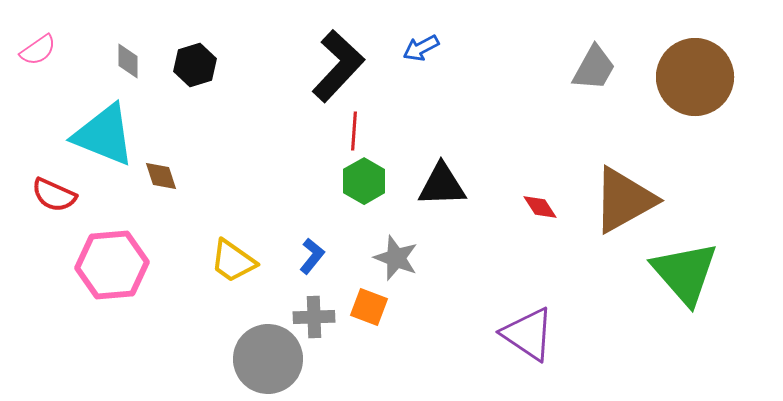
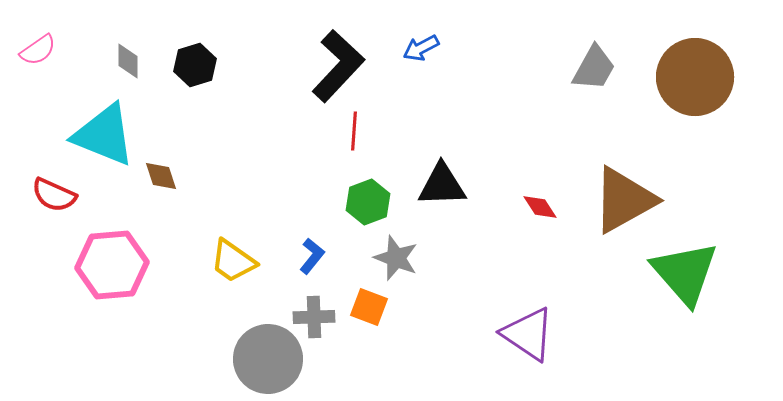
green hexagon: moved 4 px right, 21 px down; rotated 9 degrees clockwise
